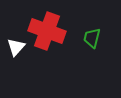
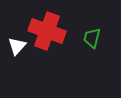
white triangle: moved 1 px right, 1 px up
